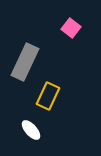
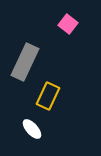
pink square: moved 3 px left, 4 px up
white ellipse: moved 1 px right, 1 px up
